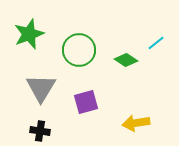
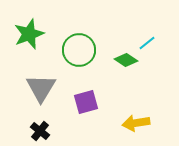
cyan line: moved 9 px left
black cross: rotated 30 degrees clockwise
